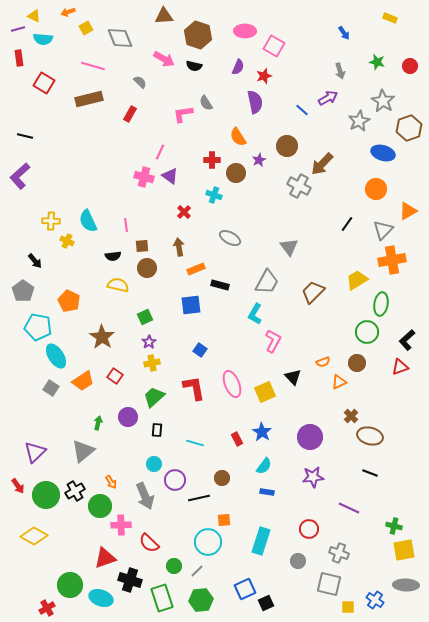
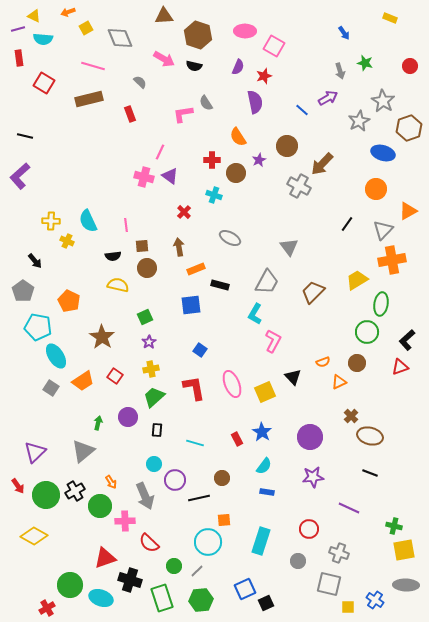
green star at (377, 62): moved 12 px left, 1 px down
red rectangle at (130, 114): rotated 49 degrees counterclockwise
yellow cross at (152, 363): moved 1 px left, 6 px down
pink cross at (121, 525): moved 4 px right, 4 px up
